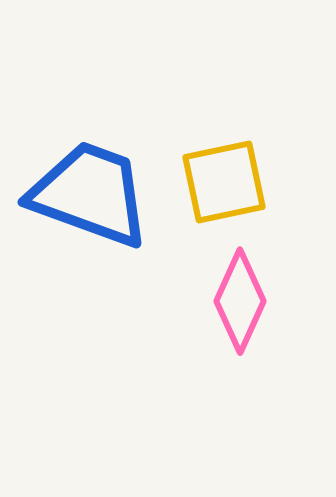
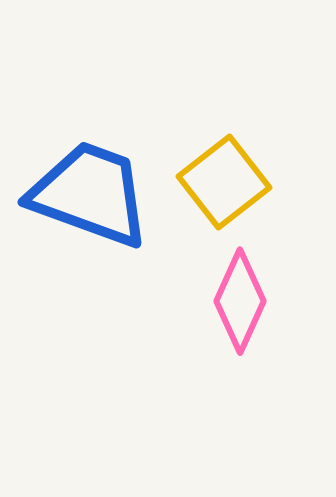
yellow square: rotated 26 degrees counterclockwise
